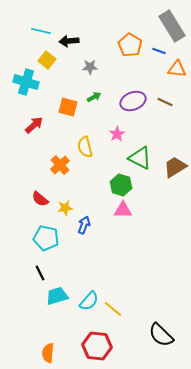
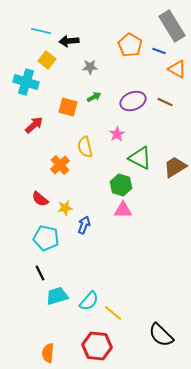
orange triangle: rotated 24 degrees clockwise
yellow line: moved 4 px down
